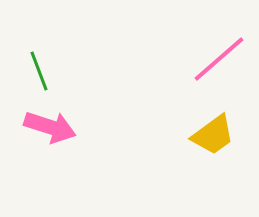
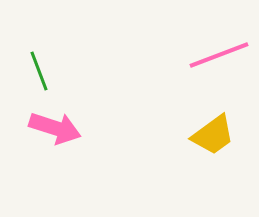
pink line: moved 4 px up; rotated 20 degrees clockwise
pink arrow: moved 5 px right, 1 px down
